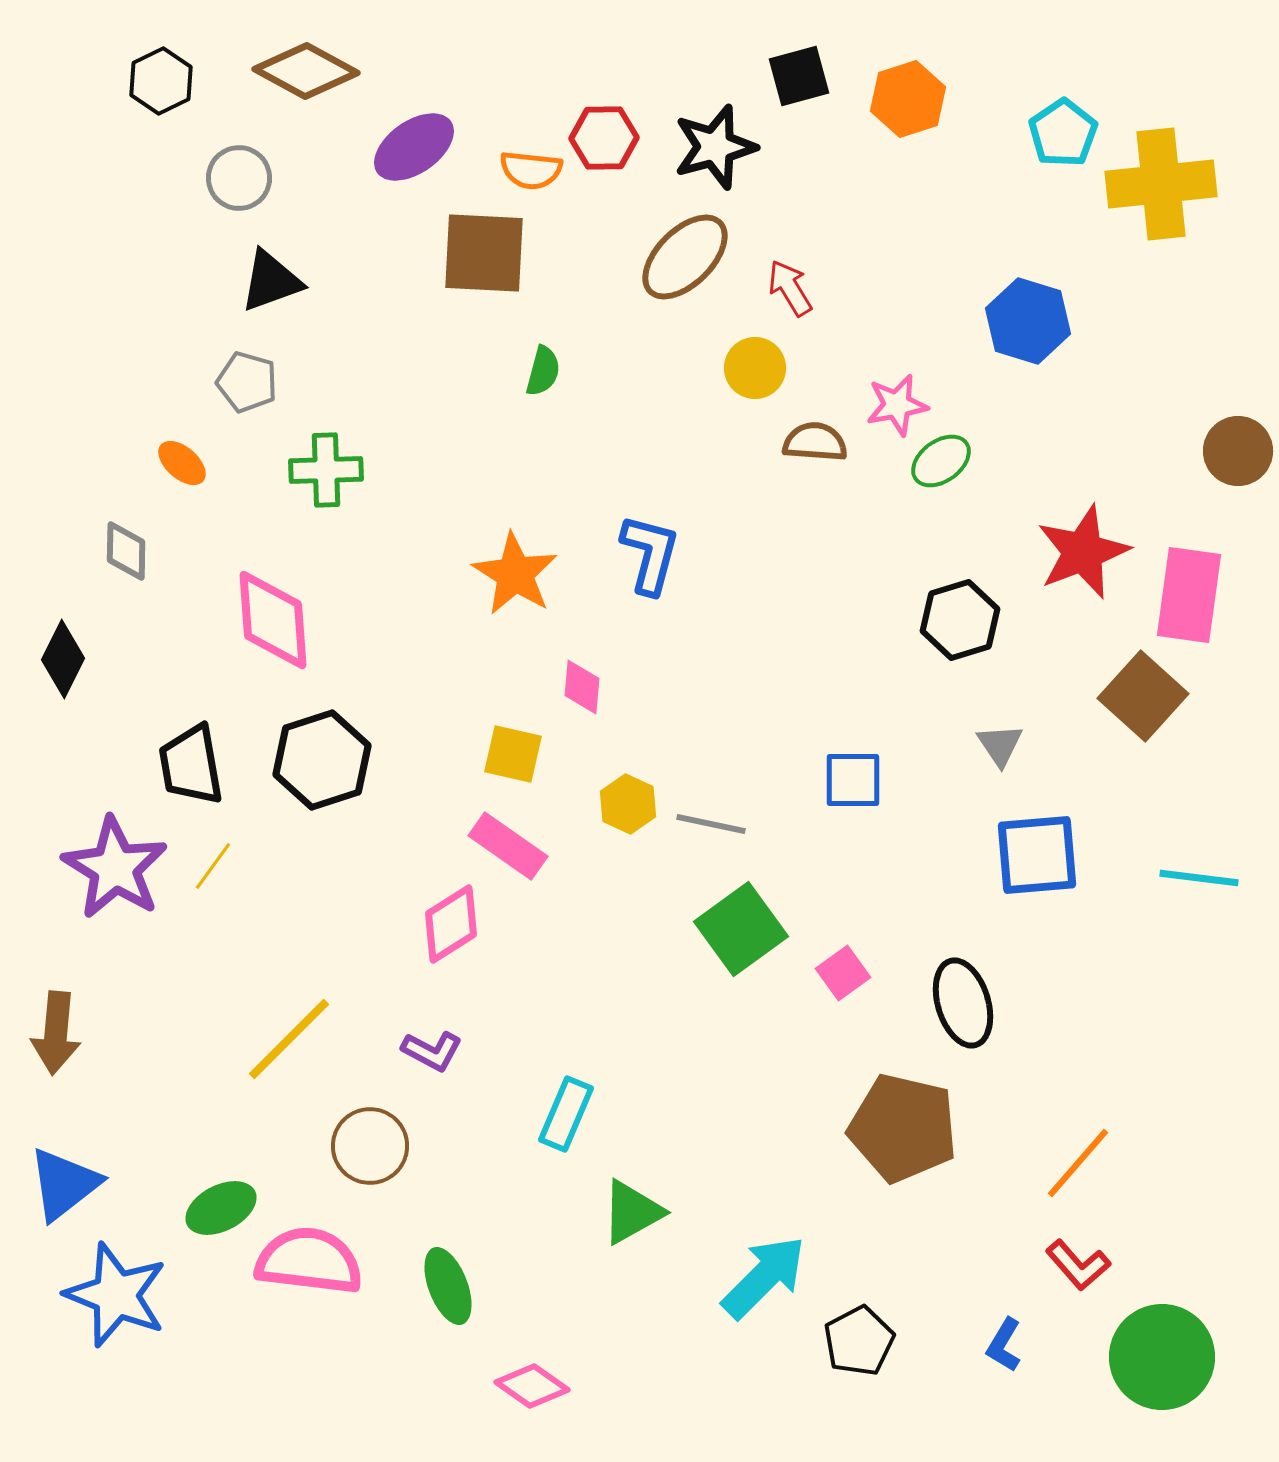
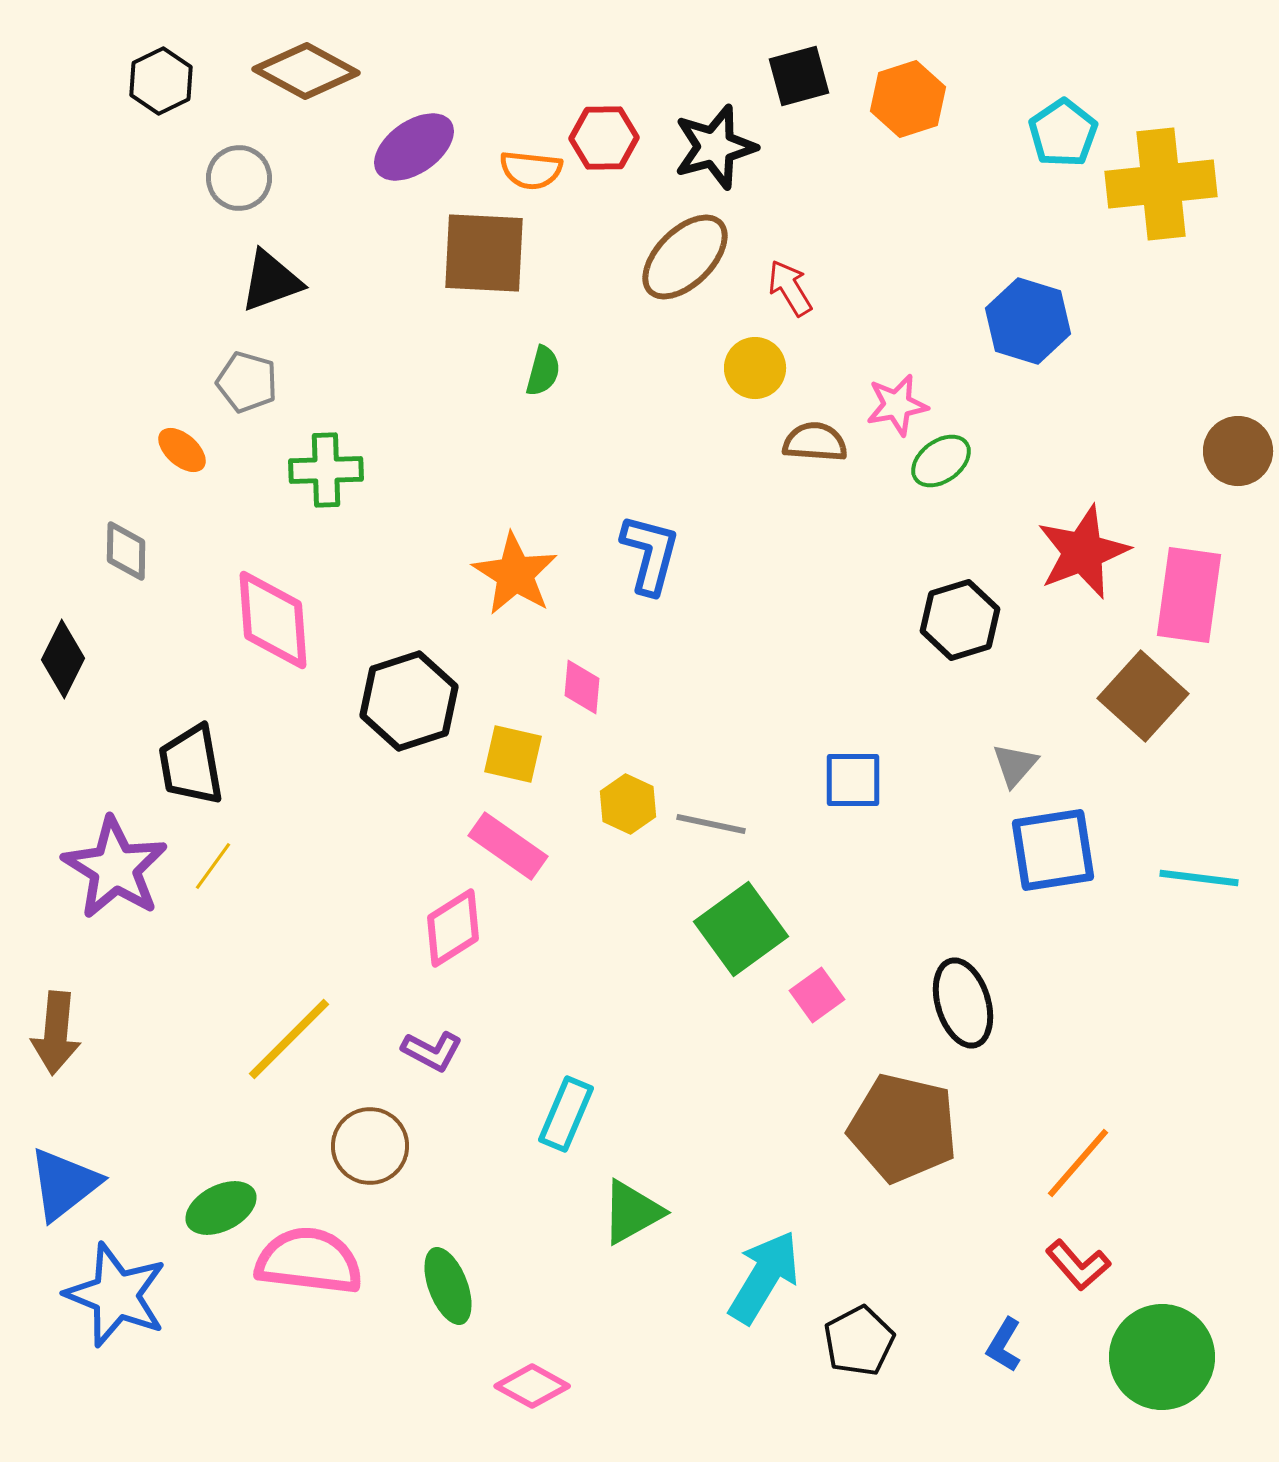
orange ellipse at (182, 463): moved 13 px up
gray triangle at (1000, 745): moved 15 px right, 20 px down; rotated 15 degrees clockwise
black hexagon at (322, 760): moved 87 px right, 59 px up
blue square at (1037, 855): moved 16 px right, 5 px up; rotated 4 degrees counterclockwise
pink diamond at (451, 924): moved 2 px right, 4 px down
pink square at (843, 973): moved 26 px left, 22 px down
cyan arrow at (764, 1277): rotated 14 degrees counterclockwise
pink diamond at (532, 1386): rotated 6 degrees counterclockwise
